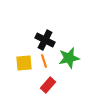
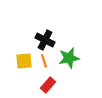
yellow square: moved 2 px up
